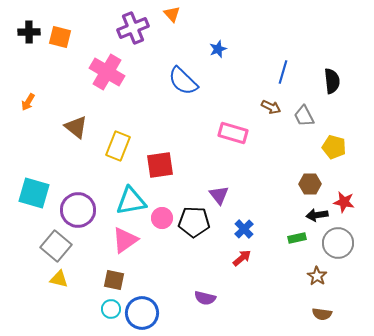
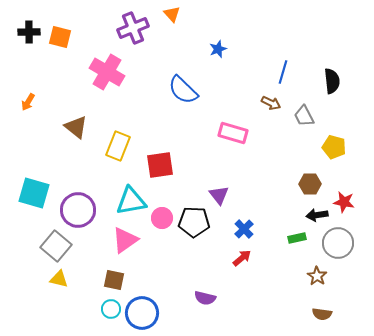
blue semicircle: moved 9 px down
brown arrow: moved 4 px up
